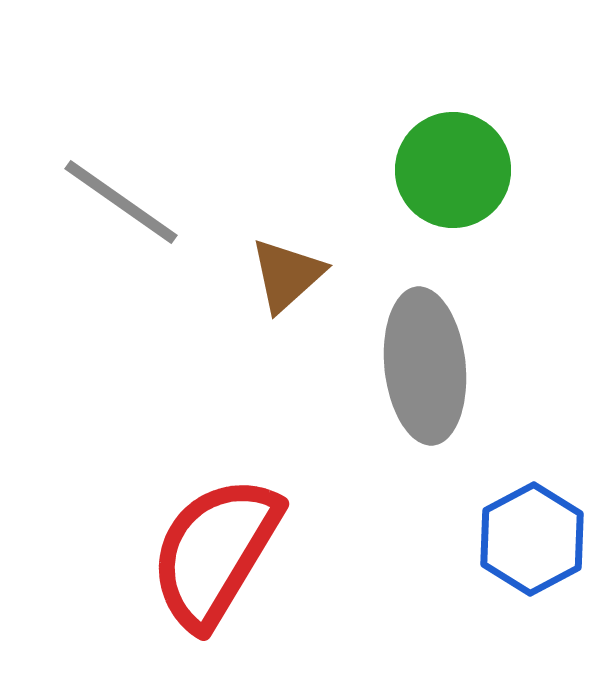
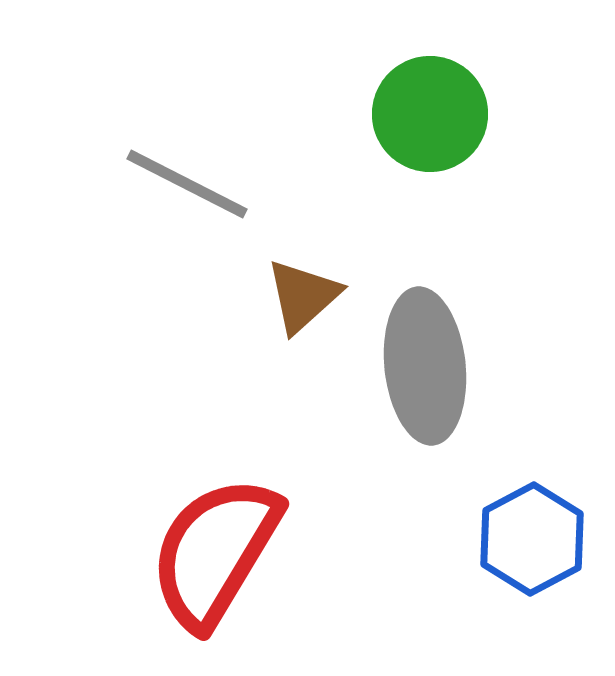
green circle: moved 23 px left, 56 px up
gray line: moved 66 px right, 18 px up; rotated 8 degrees counterclockwise
brown triangle: moved 16 px right, 21 px down
